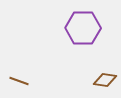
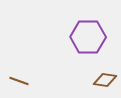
purple hexagon: moved 5 px right, 9 px down
